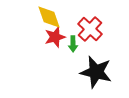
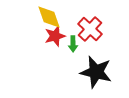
red star: moved 1 px up
